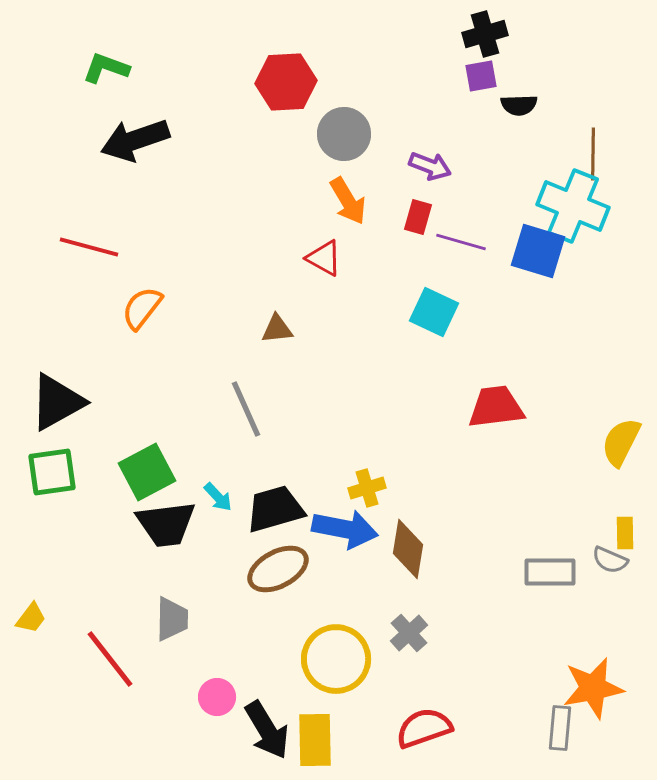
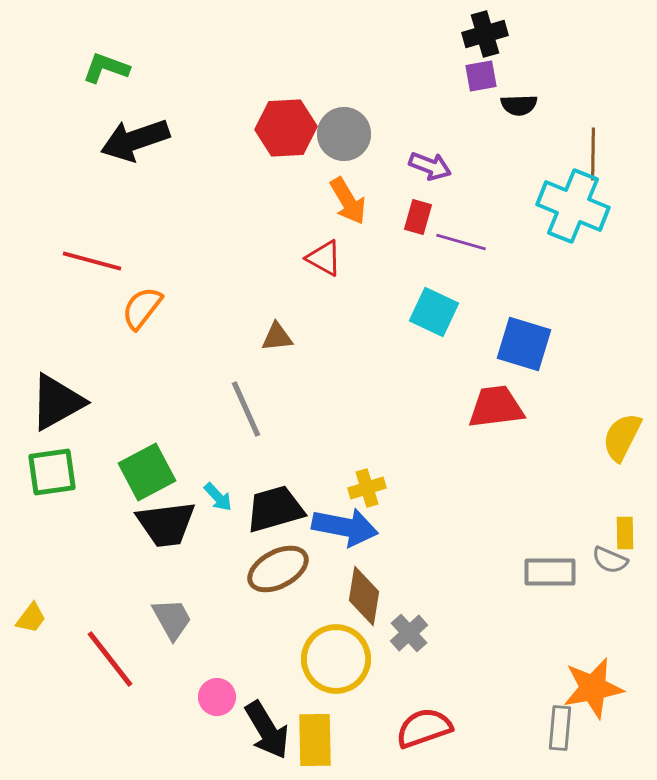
red hexagon at (286, 82): moved 46 px down
red line at (89, 247): moved 3 px right, 14 px down
blue square at (538, 251): moved 14 px left, 93 px down
brown triangle at (277, 329): moved 8 px down
yellow semicircle at (621, 442): moved 1 px right, 5 px up
blue arrow at (345, 529): moved 2 px up
brown diamond at (408, 549): moved 44 px left, 47 px down
gray trapezoid at (172, 619): rotated 30 degrees counterclockwise
